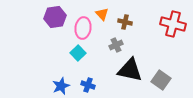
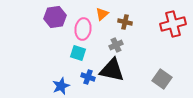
orange triangle: rotated 32 degrees clockwise
red cross: rotated 30 degrees counterclockwise
pink ellipse: moved 1 px down
cyan square: rotated 28 degrees counterclockwise
black triangle: moved 18 px left
gray square: moved 1 px right, 1 px up
blue cross: moved 8 px up
